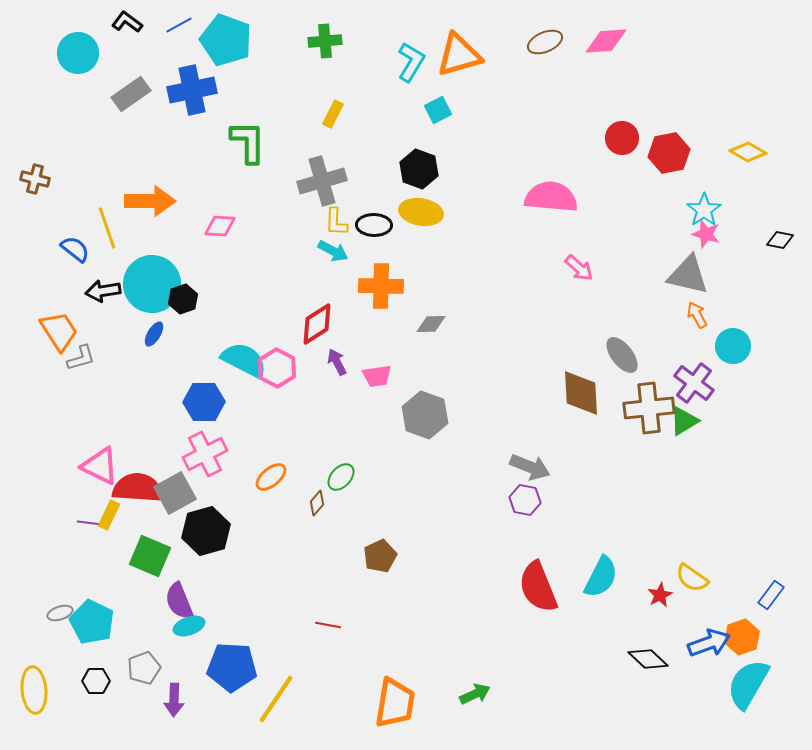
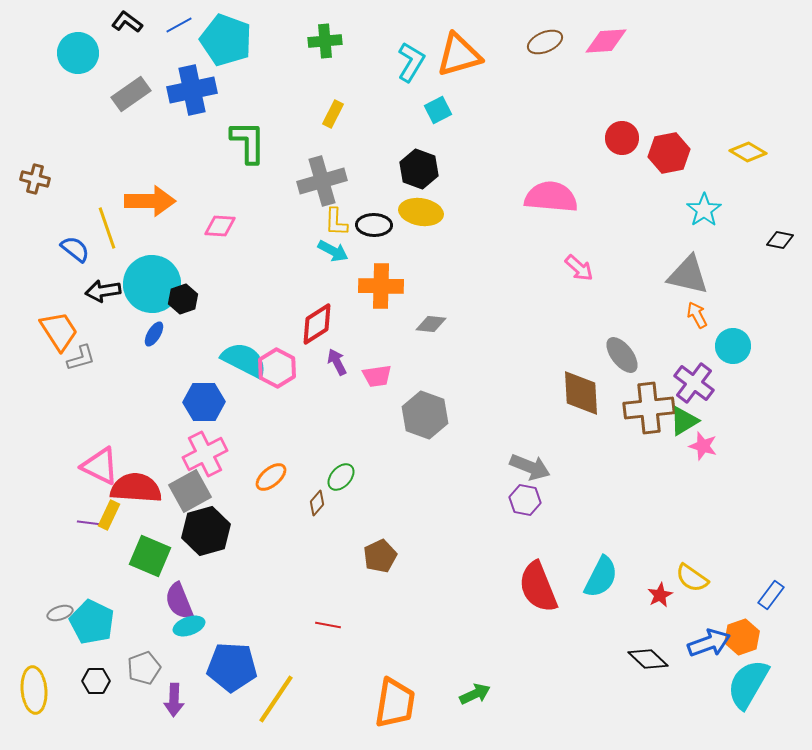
pink star at (706, 234): moved 3 px left, 212 px down
gray diamond at (431, 324): rotated 8 degrees clockwise
red semicircle at (138, 488): moved 2 px left
gray square at (175, 493): moved 15 px right, 2 px up
